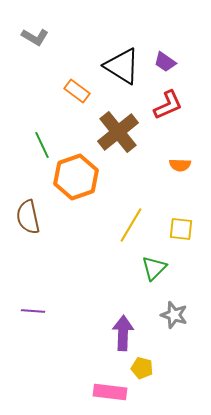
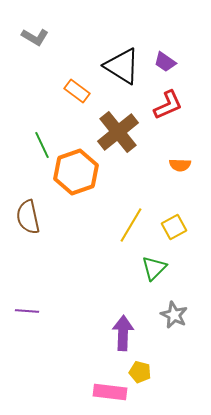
orange hexagon: moved 5 px up
yellow square: moved 7 px left, 2 px up; rotated 35 degrees counterclockwise
purple line: moved 6 px left
gray star: rotated 8 degrees clockwise
yellow pentagon: moved 2 px left, 4 px down
